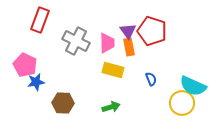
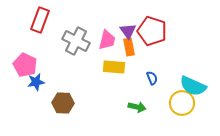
pink trapezoid: moved 3 px up; rotated 15 degrees clockwise
yellow rectangle: moved 1 px right, 3 px up; rotated 10 degrees counterclockwise
blue semicircle: moved 1 px right, 1 px up
green arrow: moved 26 px right; rotated 30 degrees clockwise
